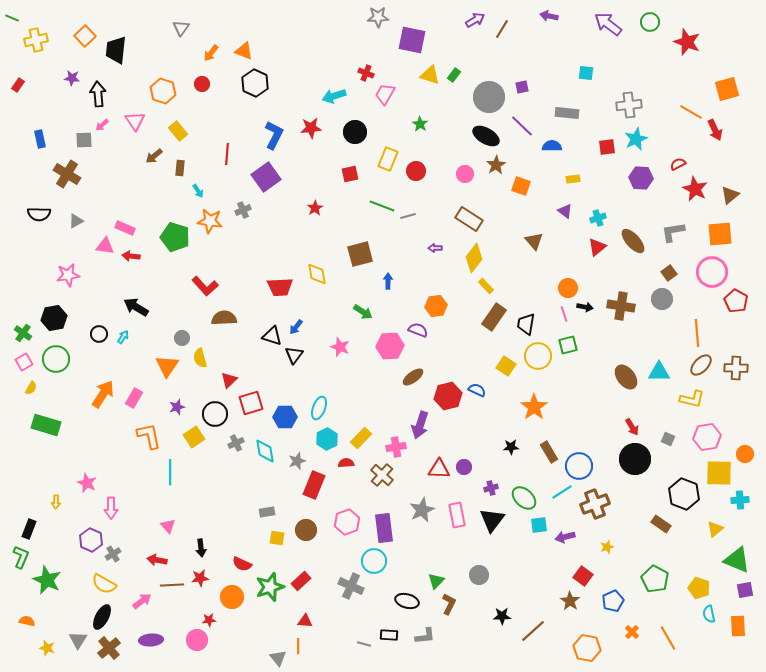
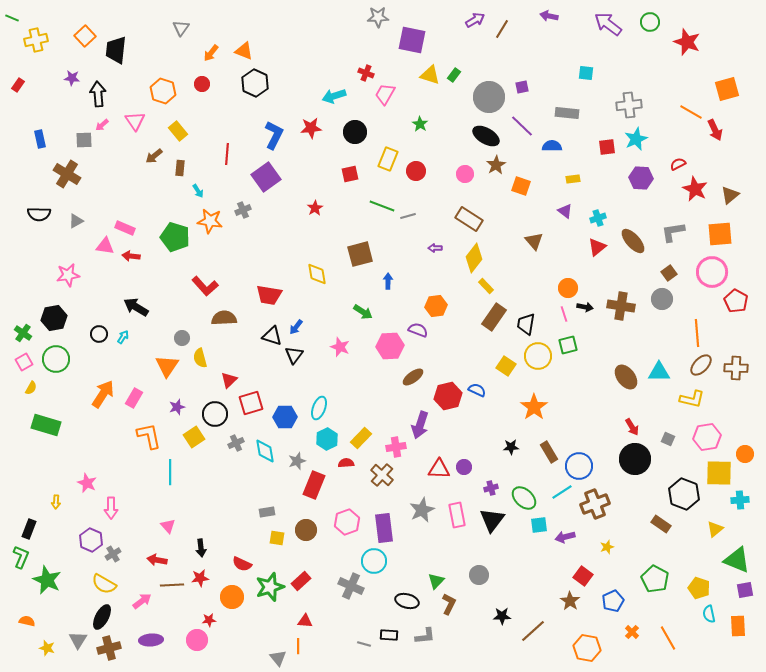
red trapezoid at (280, 287): moved 11 px left, 8 px down; rotated 12 degrees clockwise
brown cross at (109, 648): rotated 25 degrees clockwise
